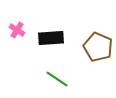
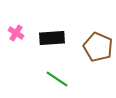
pink cross: moved 1 px left, 3 px down
black rectangle: moved 1 px right
